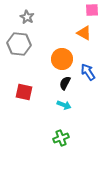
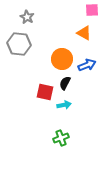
blue arrow: moved 1 px left, 7 px up; rotated 102 degrees clockwise
red square: moved 21 px right
cyan arrow: rotated 32 degrees counterclockwise
